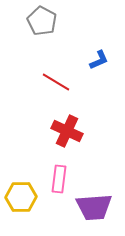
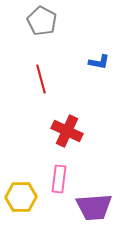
blue L-shape: moved 2 px down; rotated 35 degrees clockwise
red line: moved 15 px left, 3 px up; rotated 44 degrees clockwise
